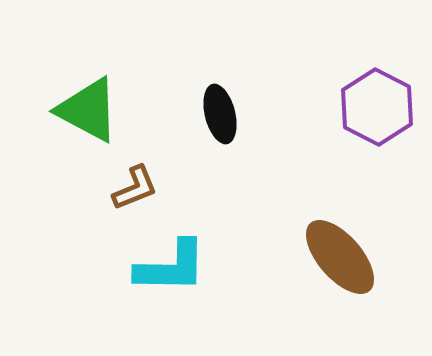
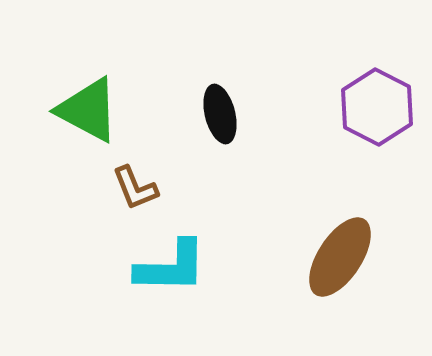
brown L-shape: rotated 90 degrees clockwise
brown ellipse: rotated 74 degrees clockwise
